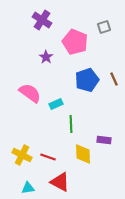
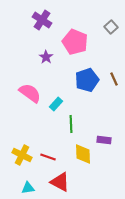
gray square: moved 7 px right; rotated 24 degrees counterclockwise
cyan rectangle: rotated 24 degrees counterclockwise
